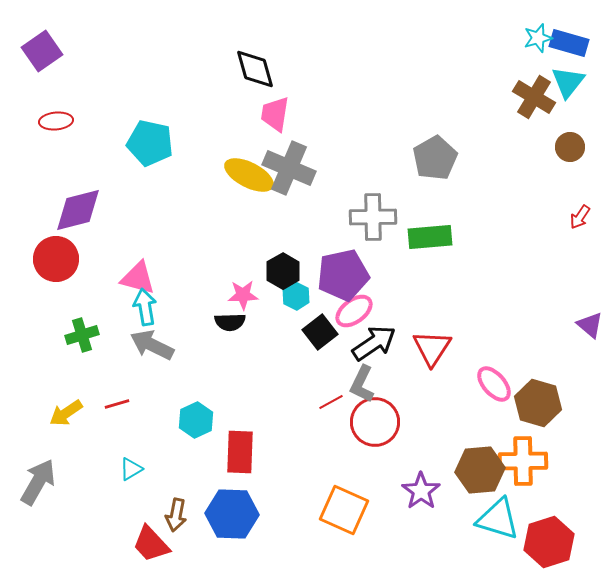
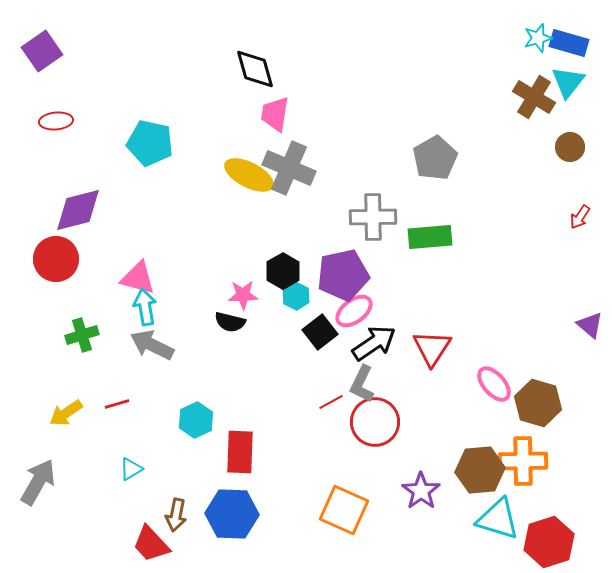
black semicircle at (230, 322): rotated 16 degrees clockwise
